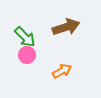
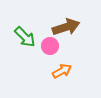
pink circle: moved 23 px right, 9 px up
